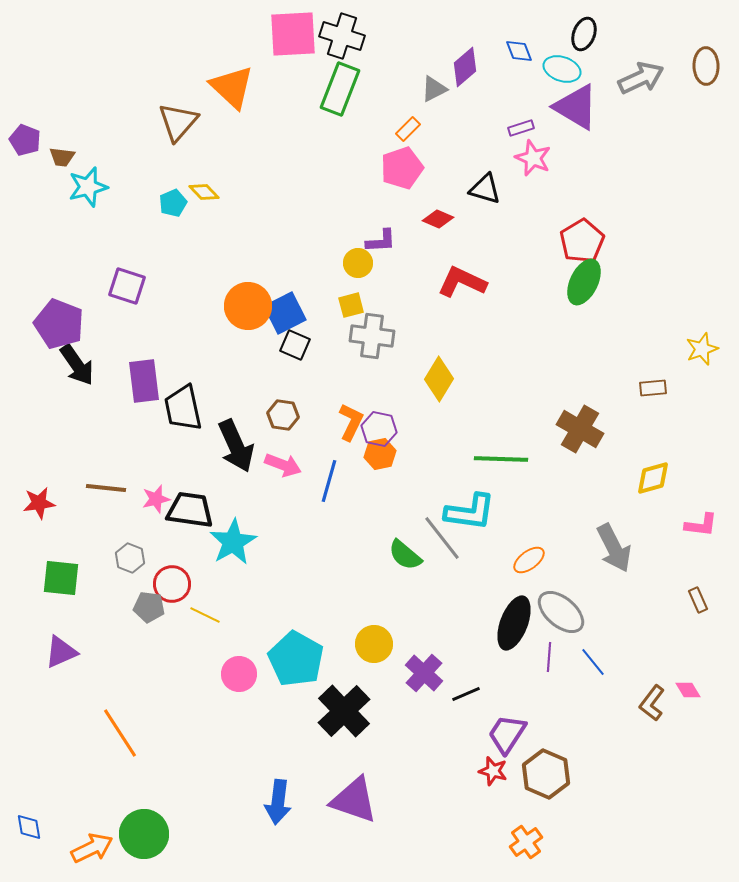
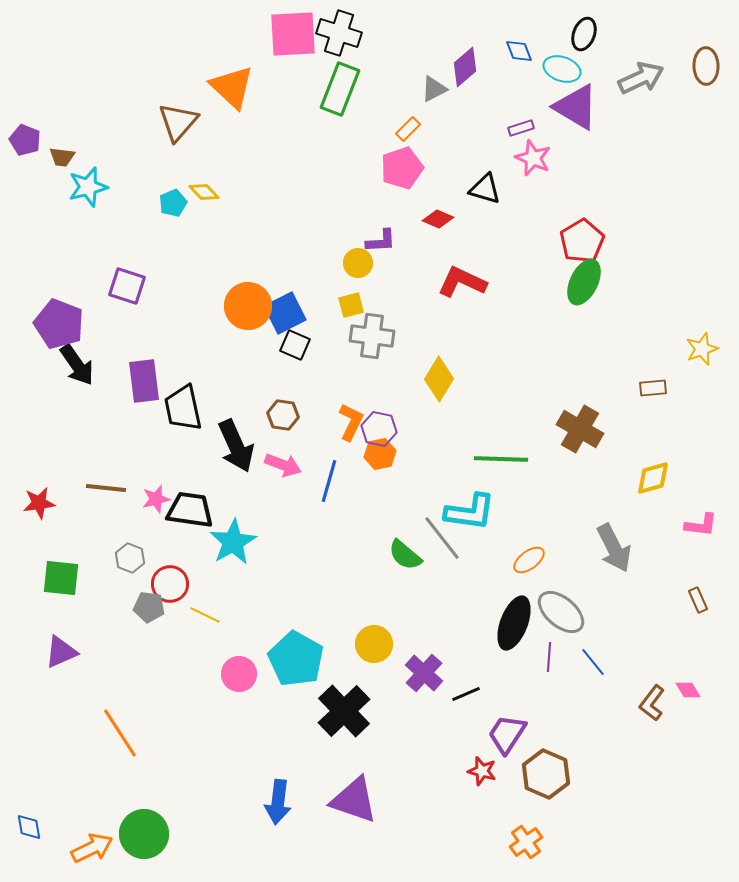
black cross at (342, 36): moved 3 px left, 3 px up
red circle at (172, 584): moved 2 px left
red star at (493, 771): moved 11 px left
